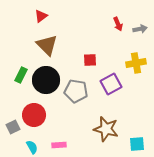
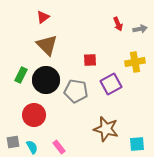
red triangle: moved 2 px right, 1 px down
yellow cross: moved 1 px left, 1 px up
gray square: moved 15 px down; rotated 16 degrees clockwise
pink rectangle: moved 2 px down; rotated 56 degrees clockwise
